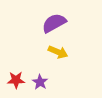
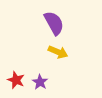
purple semicircle: rotated 90 degrees clockwise
red star: rotated 24 degrees clockwise
